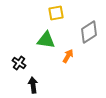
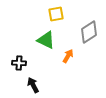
yellow square: moved 1 px down
green triangle: rotated 18 degrees clockwise
black cross: rotated 32 degrees counterclockwise
black arrow: rotated 21 degrees counterclockwise
